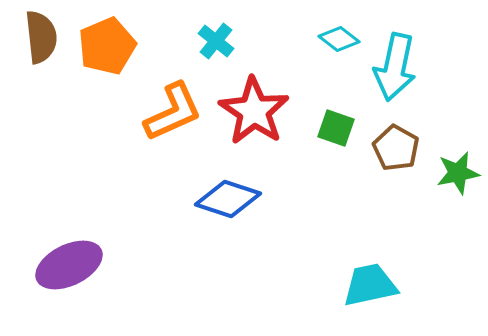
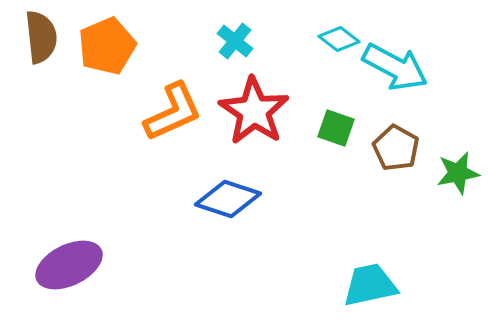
cyan cross: moved 19 px right
cyan arrow: rotated 74 degrees counterclockwise
